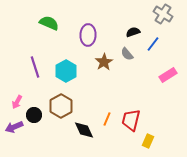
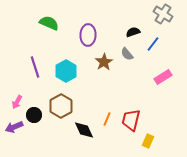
pink rectangle: moved 5 px left, 2 px down
